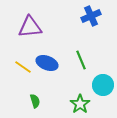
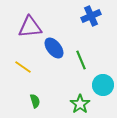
blue ellipse: moved 7 px right, 15 px up; rotated 30 degrees clockwise
